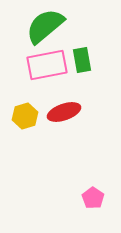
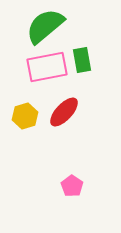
pink rectangle: moved 2 px down
red ellipse: rotated 28 degrees counterclockwise
pink pentagon: moved 21 px left, 12 px up
